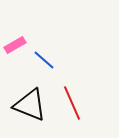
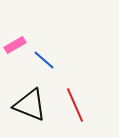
red line: moved 3 px right, 2 px down
